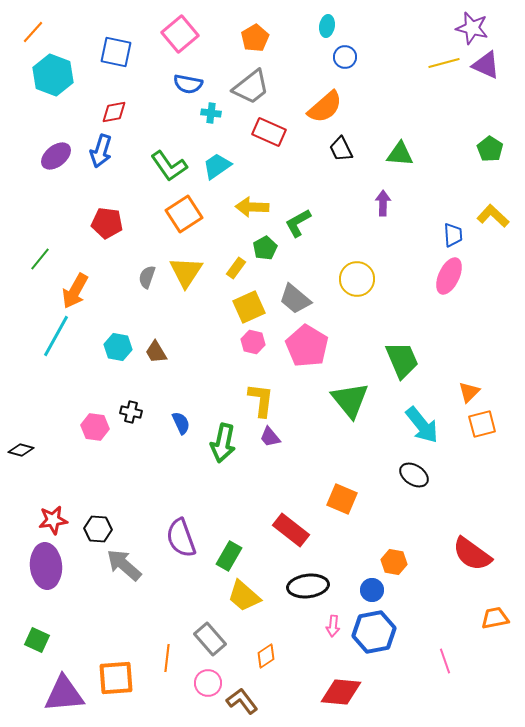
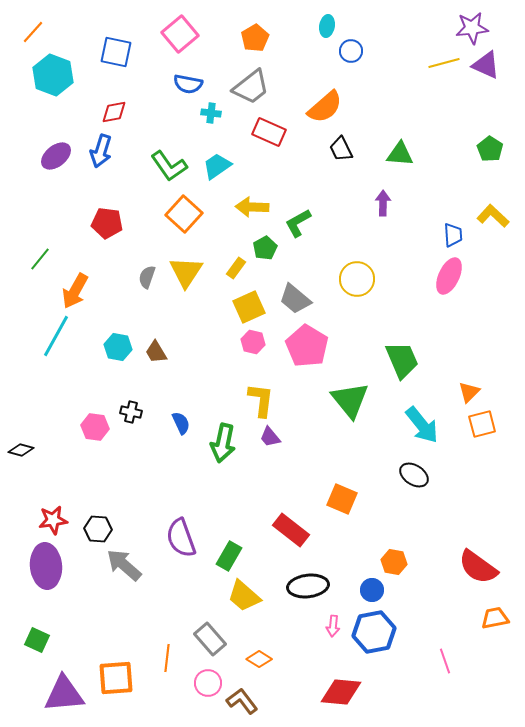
purple star at (472, 28): rotated 20 degrees counterclockwise
blue circle at (345, 57): moved 6 px right, 6 px up
orange square at (184, 214): rotated 15 degrees counterclockwise
red semicircle at (472, 554): moved 6 px right, 13 px down
orange diamond at (266, 656): moved 7 px left, 3 px down; rotated 65 degrees clockwise
